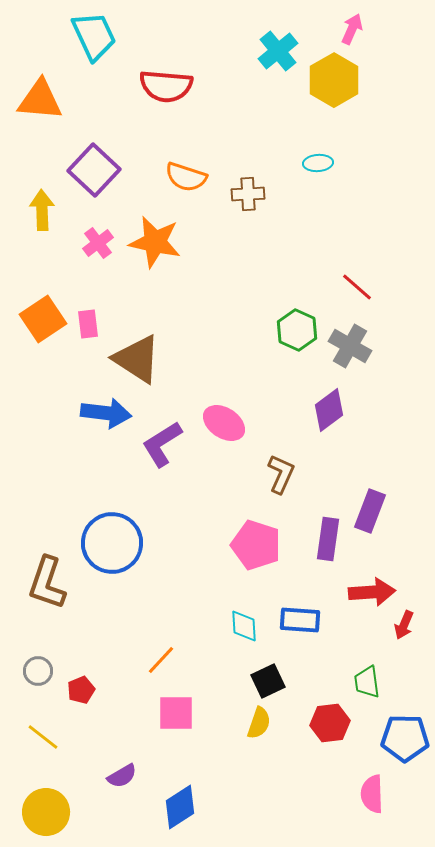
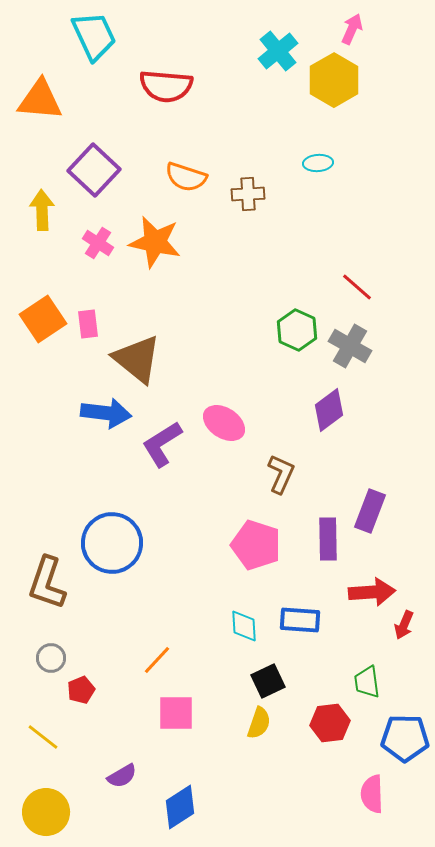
pink cross at (98, 243): rotated 20 degrees counterclockwise
brown triangle at (137, 359): rotated 6 degrees clockwise
purple rectangle at (328, 539): rotated 9 degrees counterclockwise
orange line at (161, 660): moved 4 px left
gray circle at (38, 671): moved 13 px right, 13 px up
